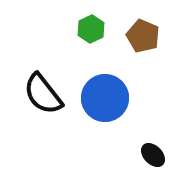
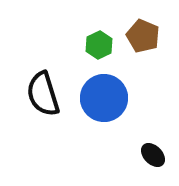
green hexagon: moved 8 px right, 16 px down
black semicircle: rotated 21 degrees clockwise
blue circle: moved 1 px left
